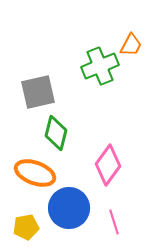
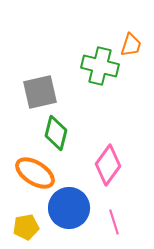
orange trapezoid: rotated 10 degrees counterclockwise
green cross: rotated 36 degrees clockwise
gray square: moved 2 px right
orange ellipse: rotated 12 degrees clockwise
